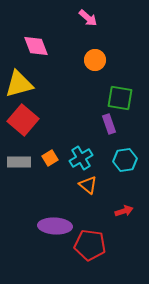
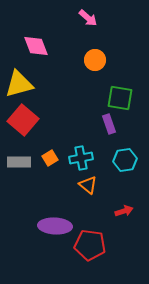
cyan cross: rotated 20 degrees clockwise
